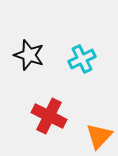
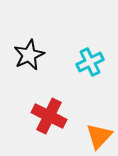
black star: rotated 28 degrees clockwise
cyan cross: moved 8 px right, 3 px down
